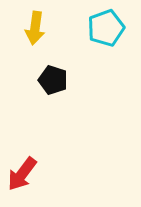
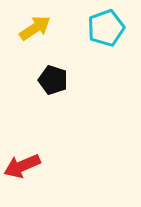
yellow arrow: rotated 132 degrees counterclockwise
red arrow: moved 8 px up; rotated 30 degrees clockwise
